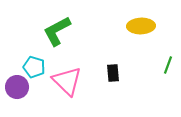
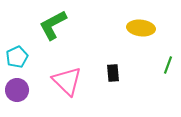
yellow ellipse: moved 2 px down; rotated 8 degrees clockwise
green L-shape: moved 4 px left, 6 px up
cyan pentagon: moved 17 px left, 10 px up; rotated 30 degrees clockwise
purple circle: moved 3 px down
